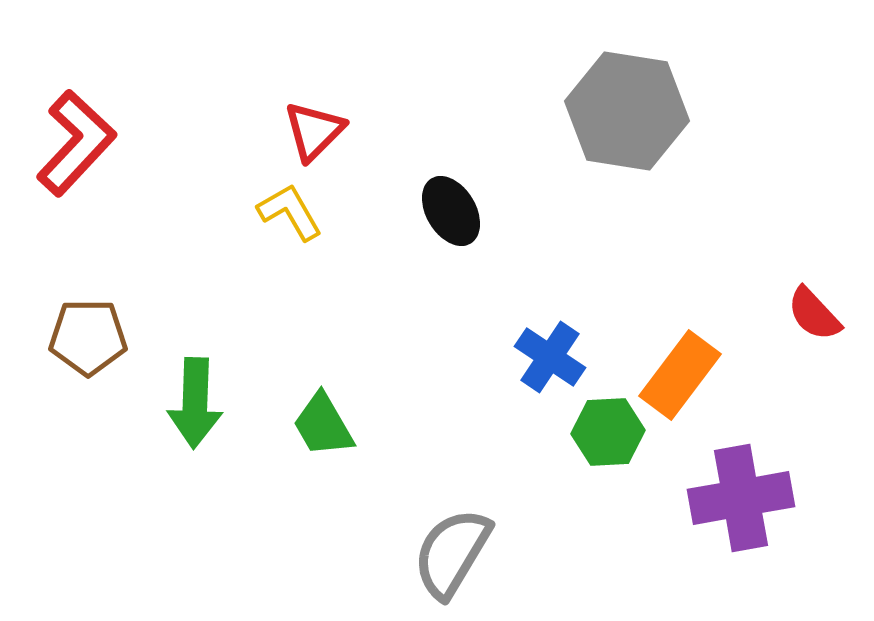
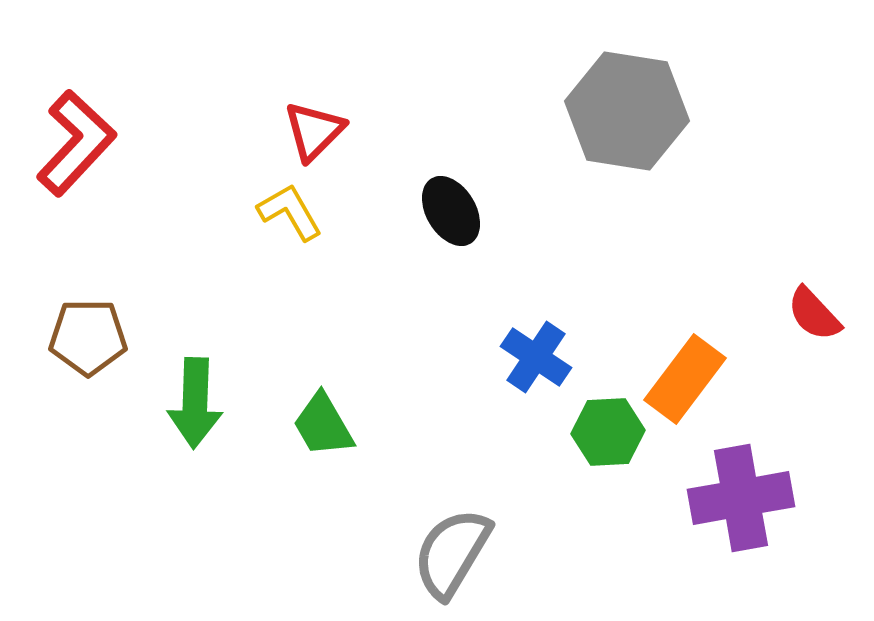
blue cross: moved 14 px left
orange rectangle: moved 5 px right, 4 px down
